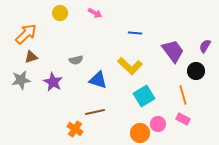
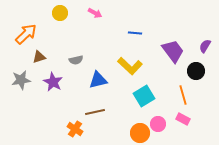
brown triangle: moved 8 px right
blue triangle: rotated 30 degrees counterclockwise
